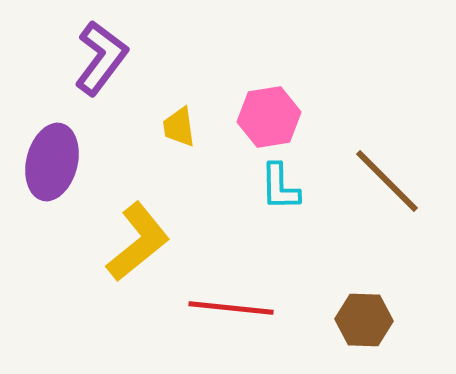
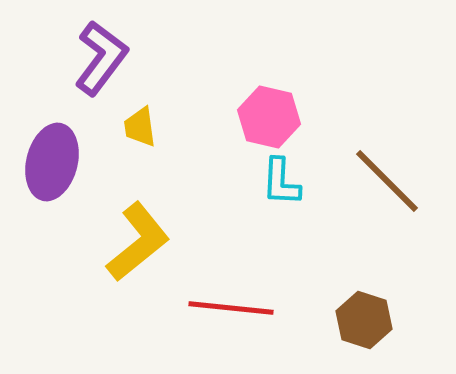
pink hexagon: rotated 22 degrees clockwise
yellow trapezoid: moved 39 px left
cyan L-shape: moved 1 px right, 5 px up; rotated 4 degrees clockwise
brown hexagon: rotated 16 degrees clockwise
